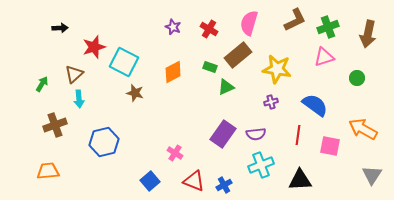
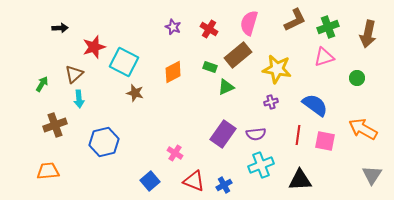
pink square: moved 5 px left, 5 px up
